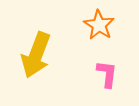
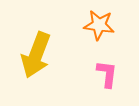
orange star: rotated 24 degrees counterclockwise
